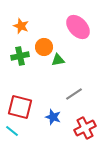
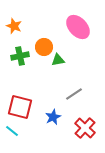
orange star: moved 7 px left
blue star: rotated 28 degrees clockwise
red cross: rotated 20 degrees counterclockwise
